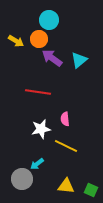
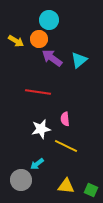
gray circle: moved 1 px left, 1 px down
